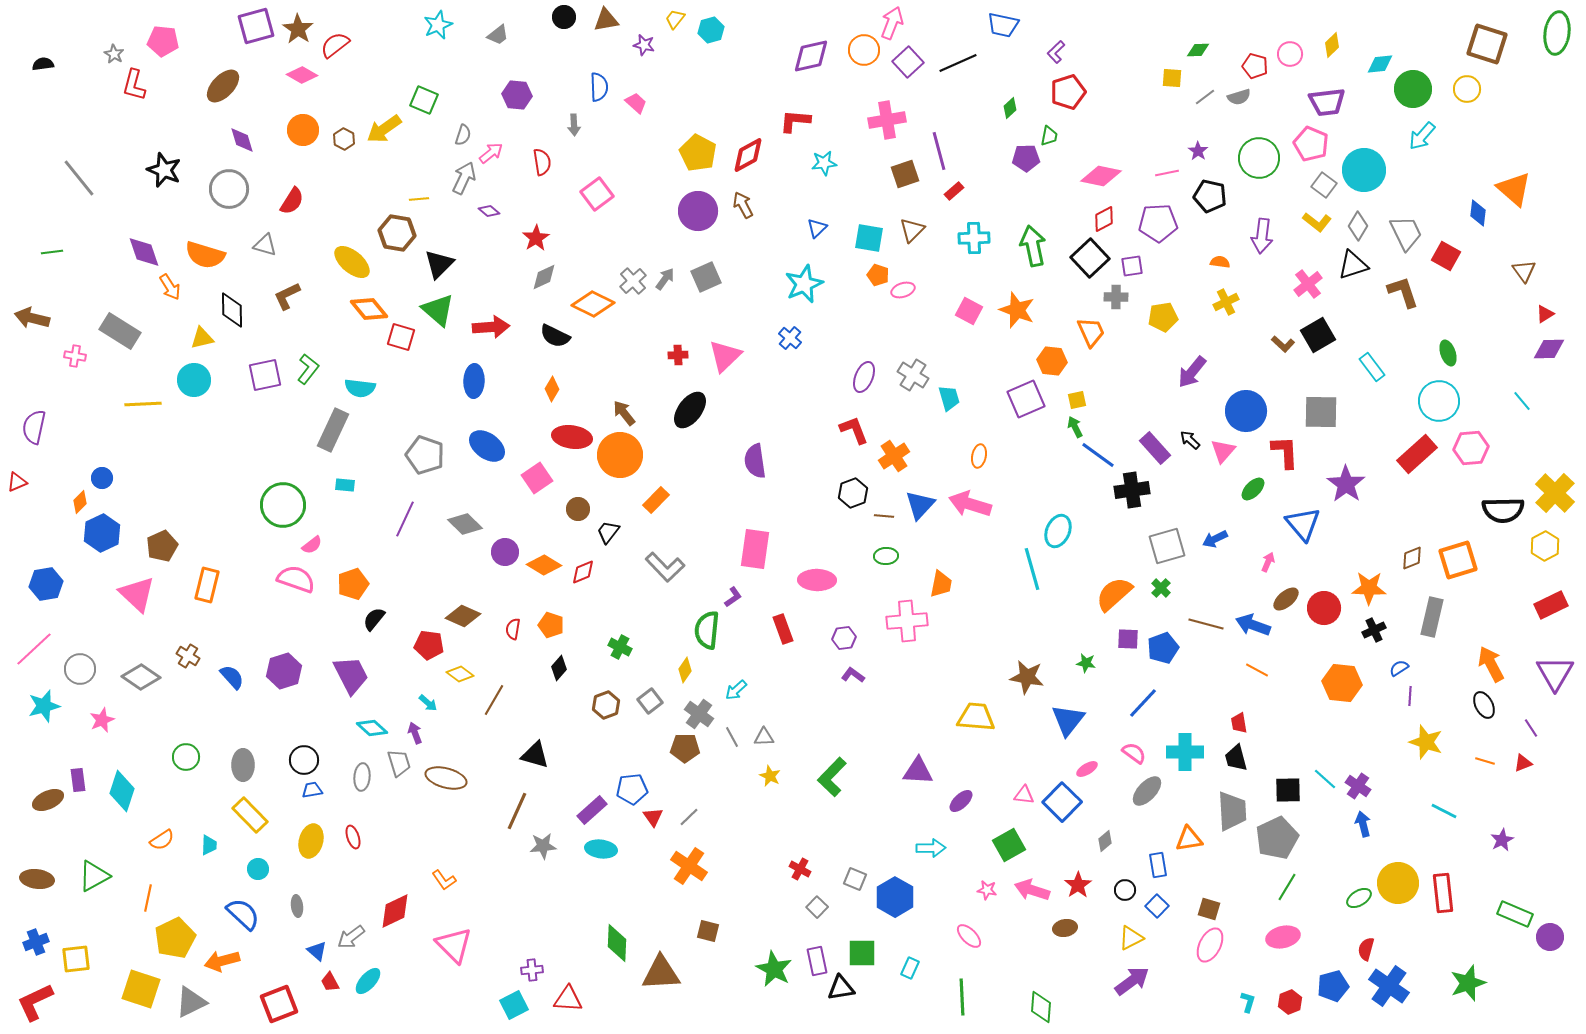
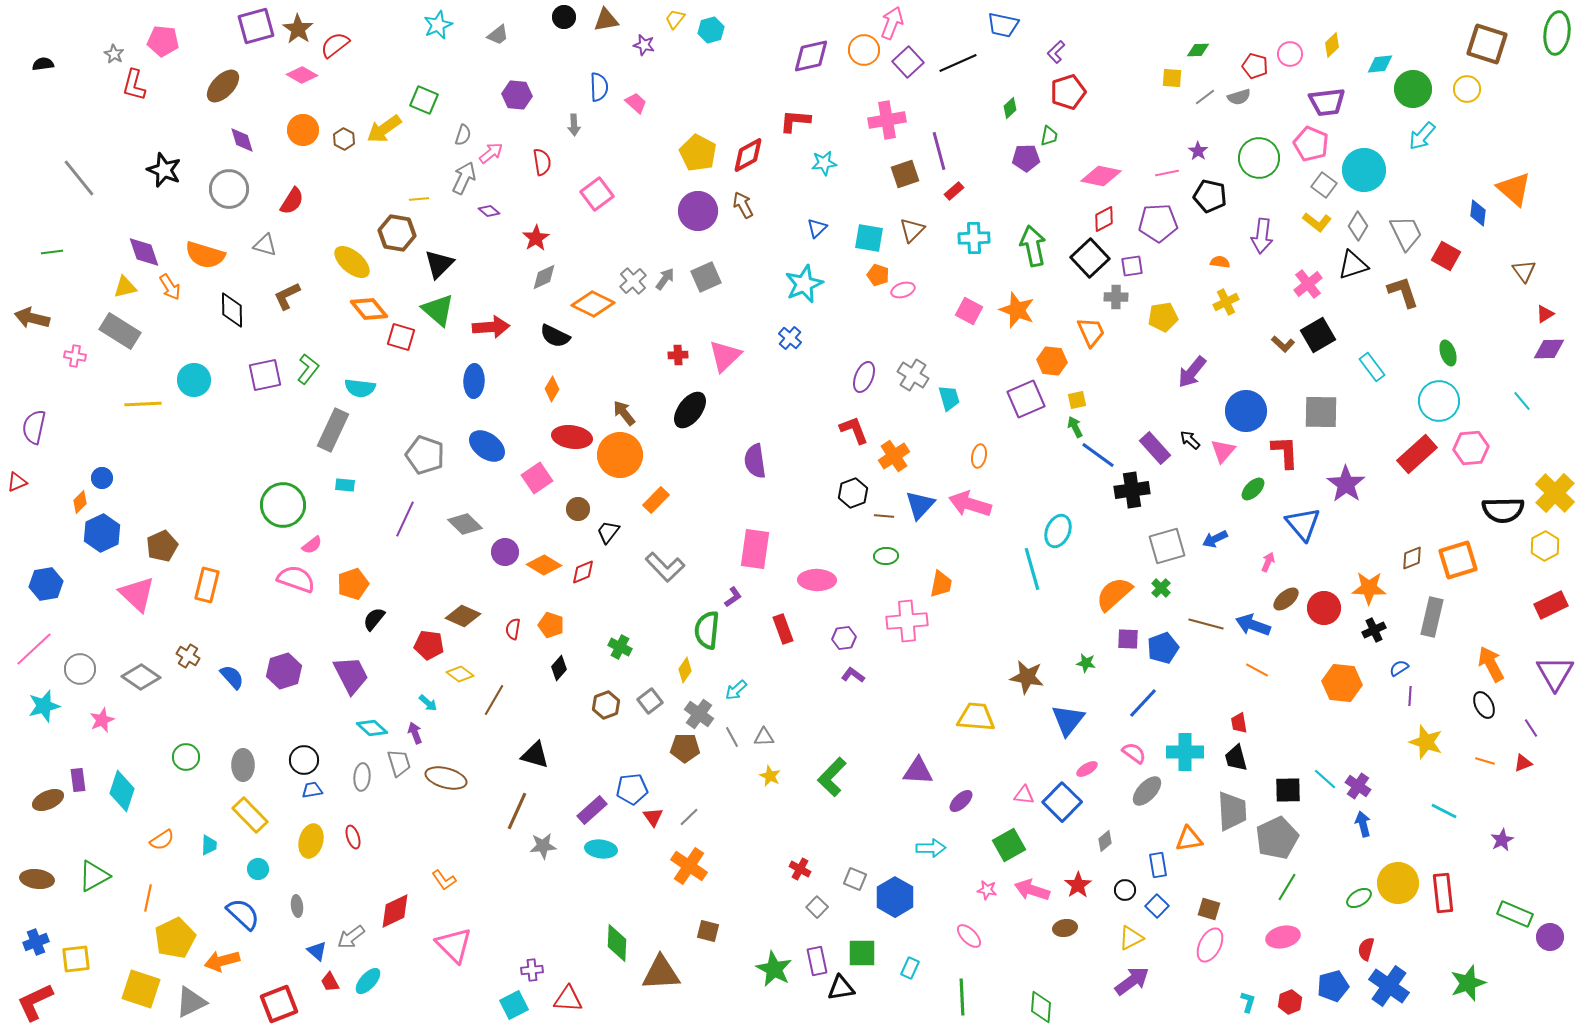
yellow triangle at (202, 338): moved 77 px left, 51 px up
